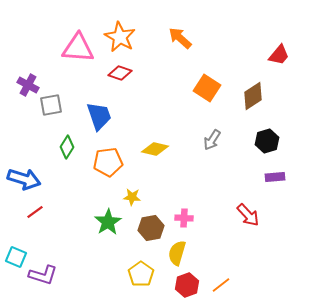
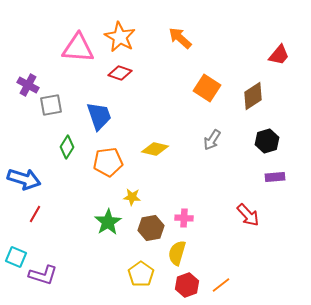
red line: moved 2 px down; rotated 24 degrees counterclockwise
